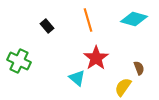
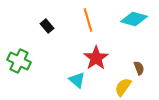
cyan triangle: moved 2 px down
